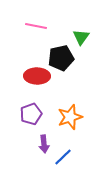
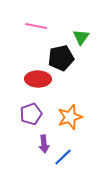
red ellipse: moved 1 px right, 3 px down
